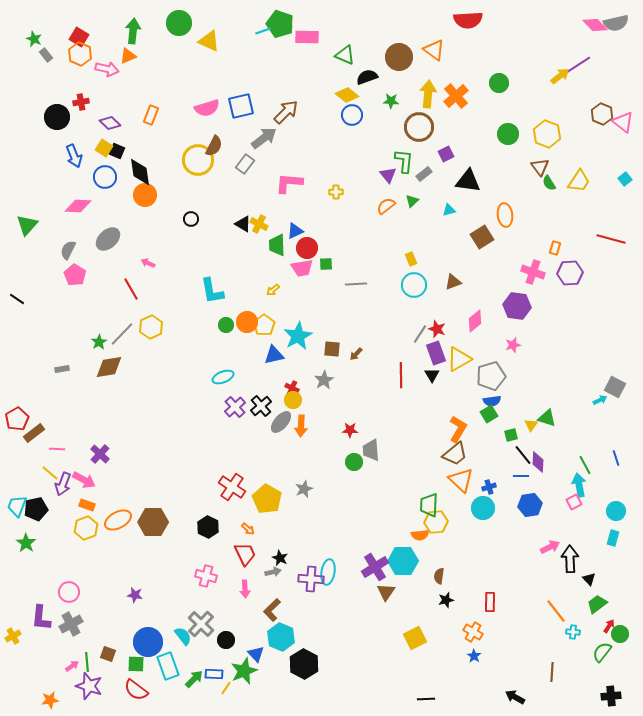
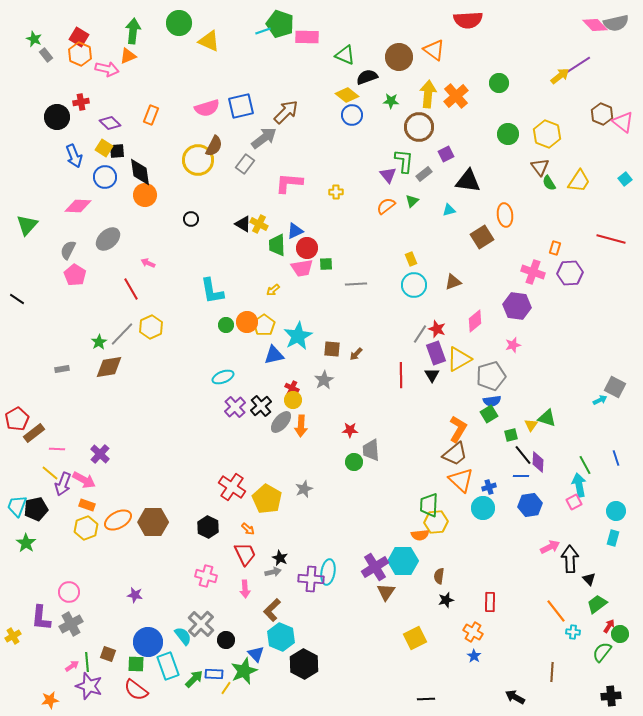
black square at (117, 151): rotated 28 degrees counterclockwise
